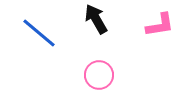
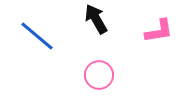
pink L-shape: moved 1 px left, 6 px down
blue line: moved 2 px left, 3 px down
